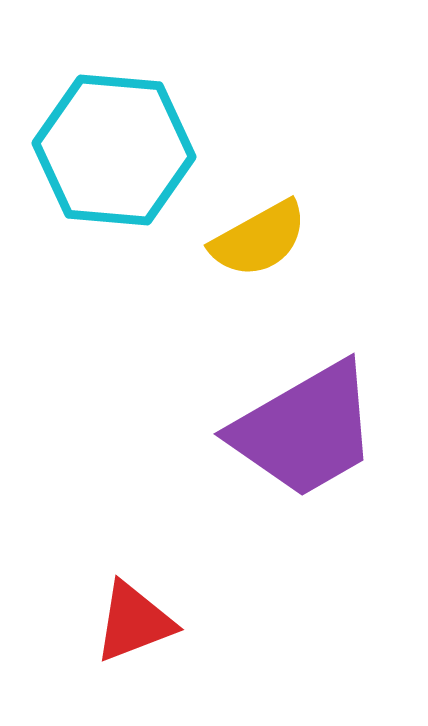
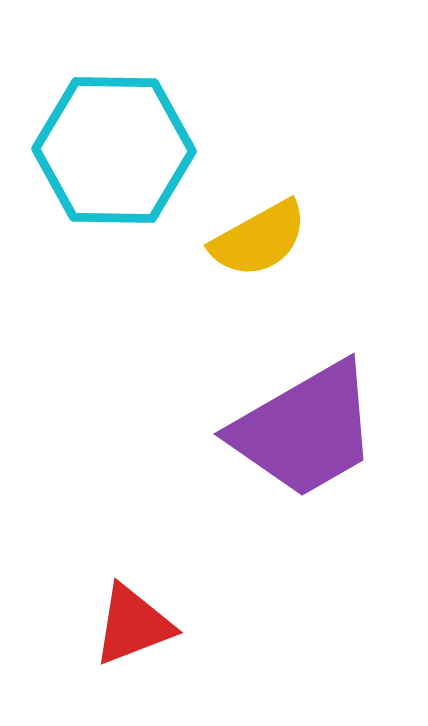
cyan hexagon: rotated 4 degrees counterclockwise
red triangle: moved 1 px left, 3 px down
